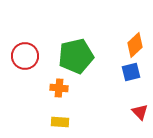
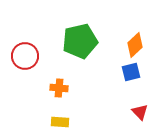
green pentagon: moved 4 px right, 15 px up
